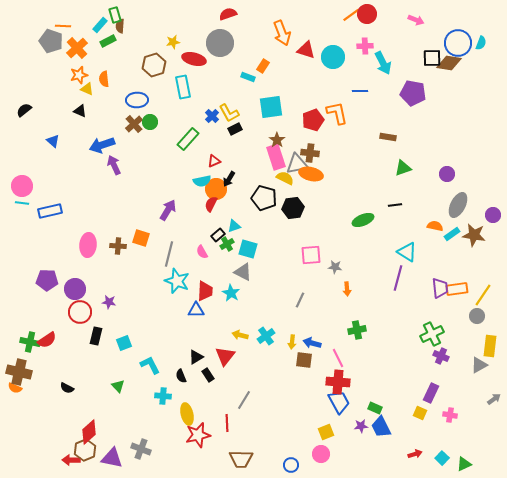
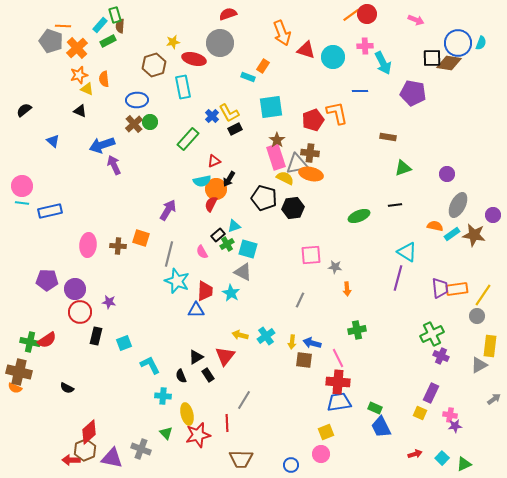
green ellipse at (363, 220): moved 4 px left, 4 px up
green triangle at (118, 386): moved 48 px right, 47 px down
blue trapezoid at (339, 402): rotated 70 degrees counterclockwise
purple star at (361, 426): moved 94 px right
